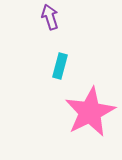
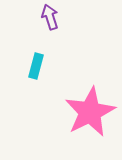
cyan rectangle: moved 24 px left
